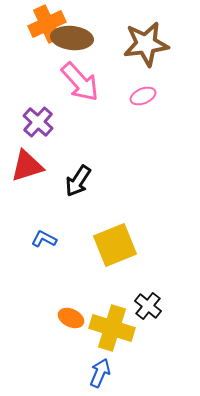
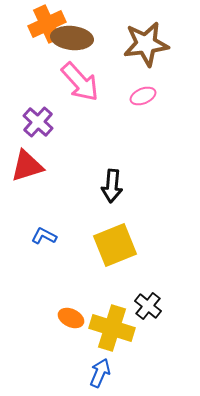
black arrow: moved 34 px right, 5 px down; rotated 28 degrees counterclockwise
blue L-shape: moved 3 px up
